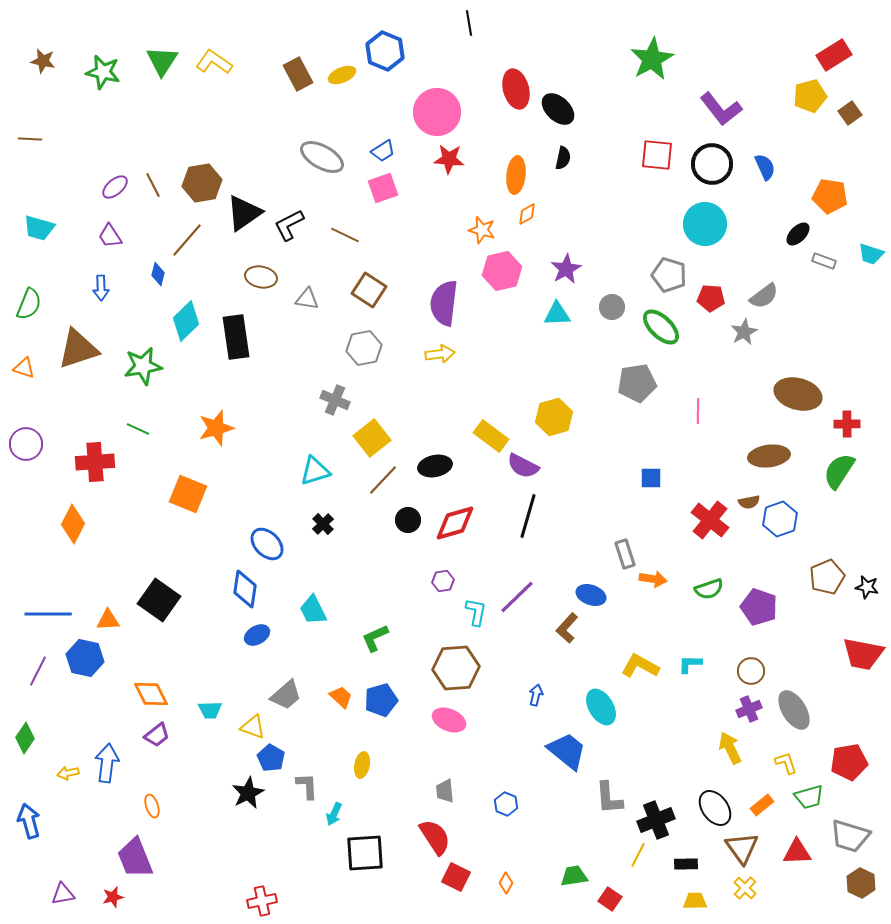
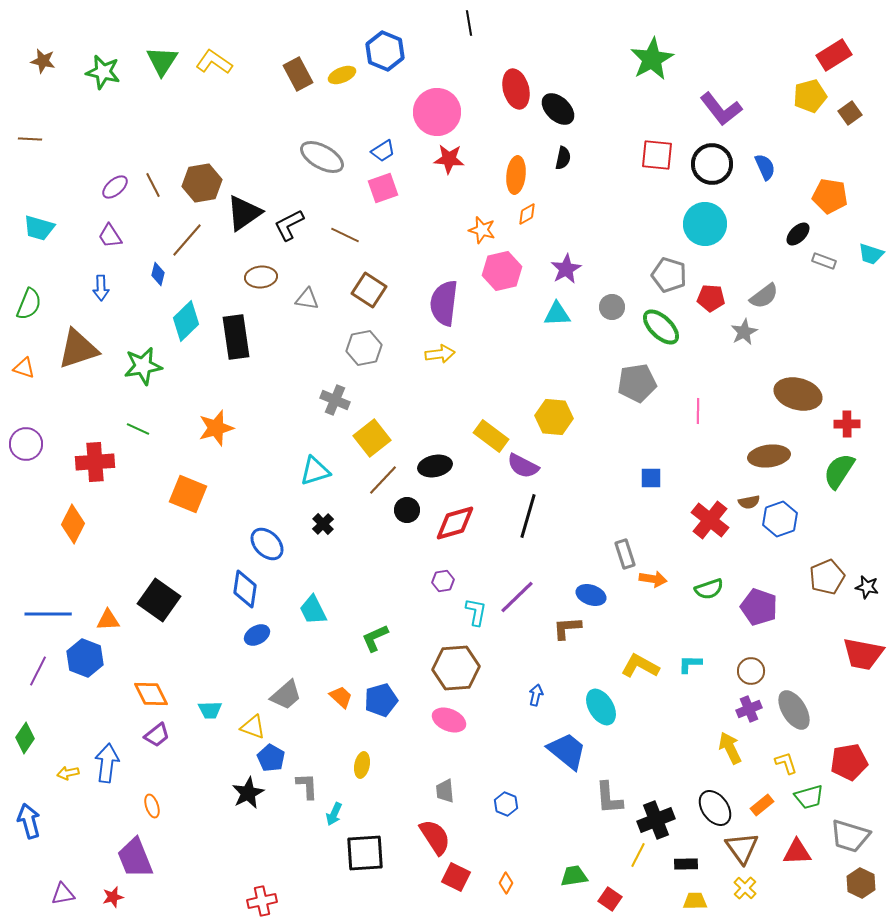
brown ellipse at (261, 277): rotated 16 degrees counterclockwise
yellow hexagon at (554, 417): rotated 21 degrees clockwise
black circle at (408, 520): moved 1 px left, 10 px up
brown L-shape at (567, 628): rotated 44 degrees clockwise
blue hexagon at (85, 658): rotated 9 degrees clockwise
